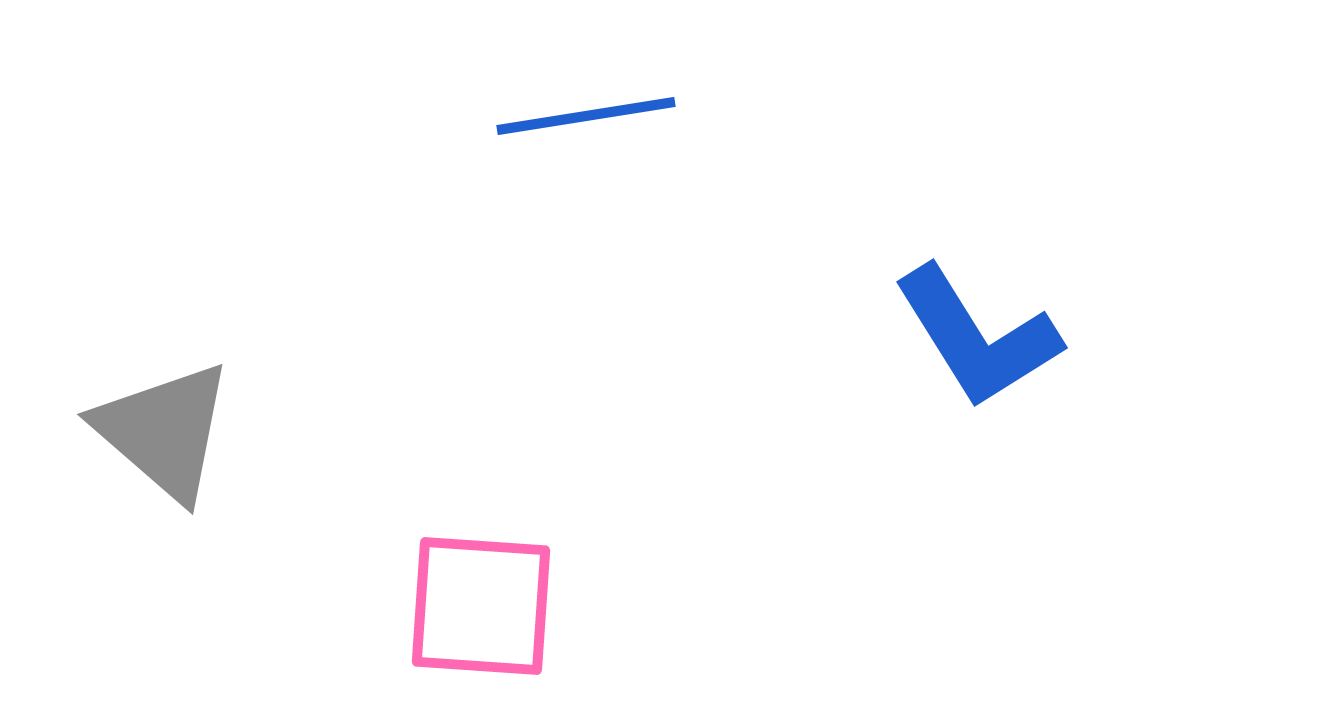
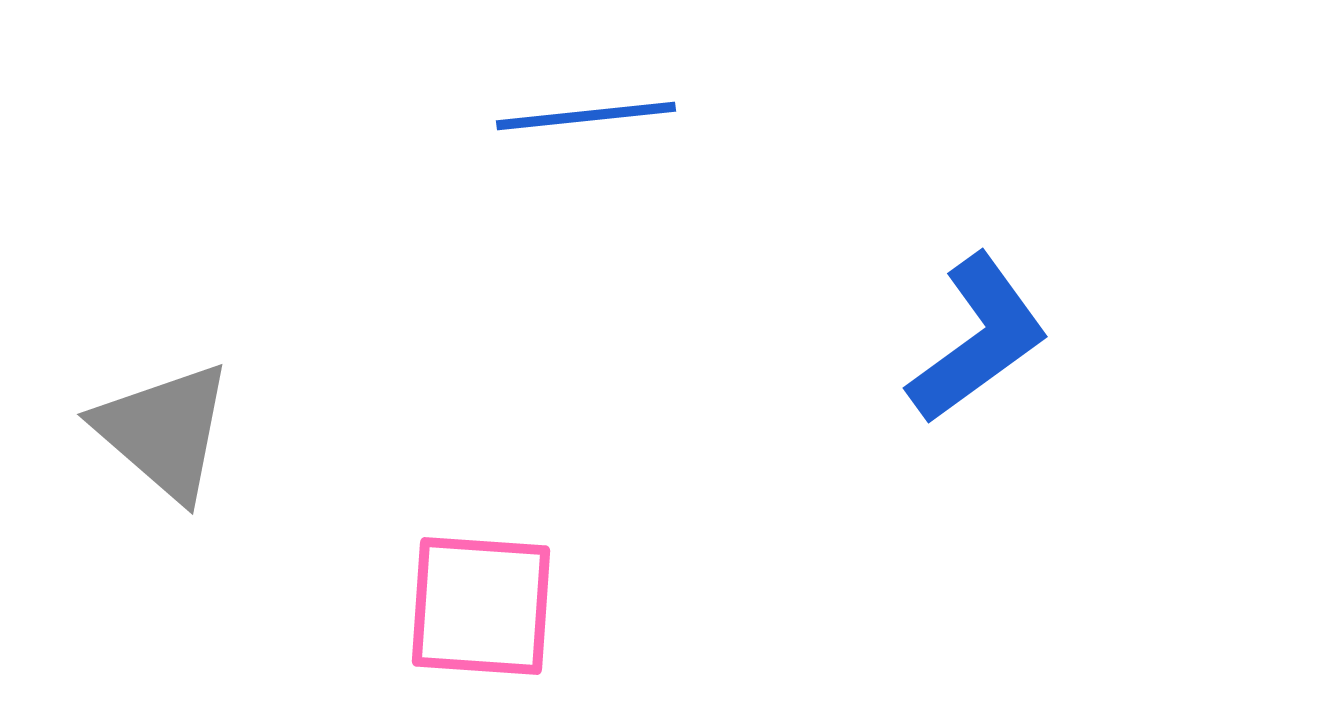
blue line: rotated 3 degrees clockwise
blue L-shape: moved 1 px right, 2 px down; rotated 94 degrees counterclockwise
